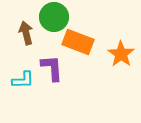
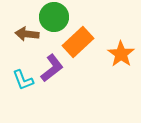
brown arrow: moved 1 px right, 1 px down; rotated 70 degrees counterclockwise
orange rectangle: rotated 64 degrees counterclockwise
purple L-shape: rotated 56 degrees clockwise
cyan L-shape: rotated 70 degrees clockwise
